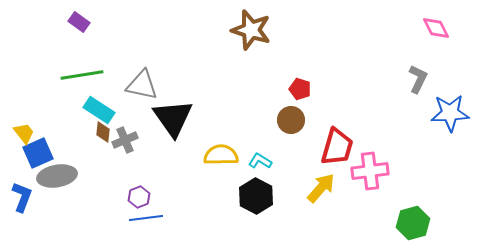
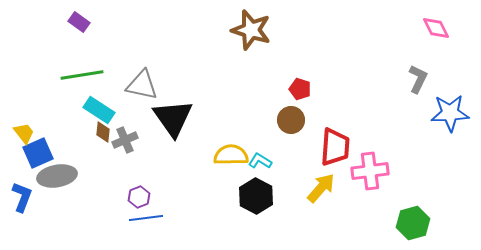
red trapezoid: moved 2 px left; rotated 12 degrees counterclockwise
yellow semicircle: moved 10 px right
